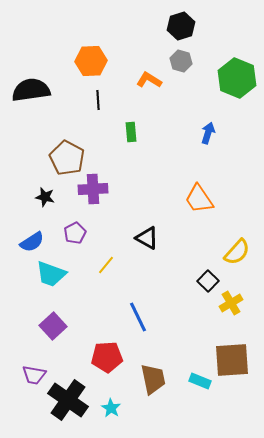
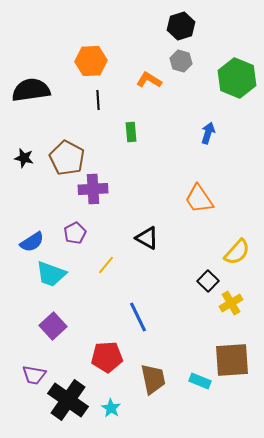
black star: moved 21 px left, 39 px up
